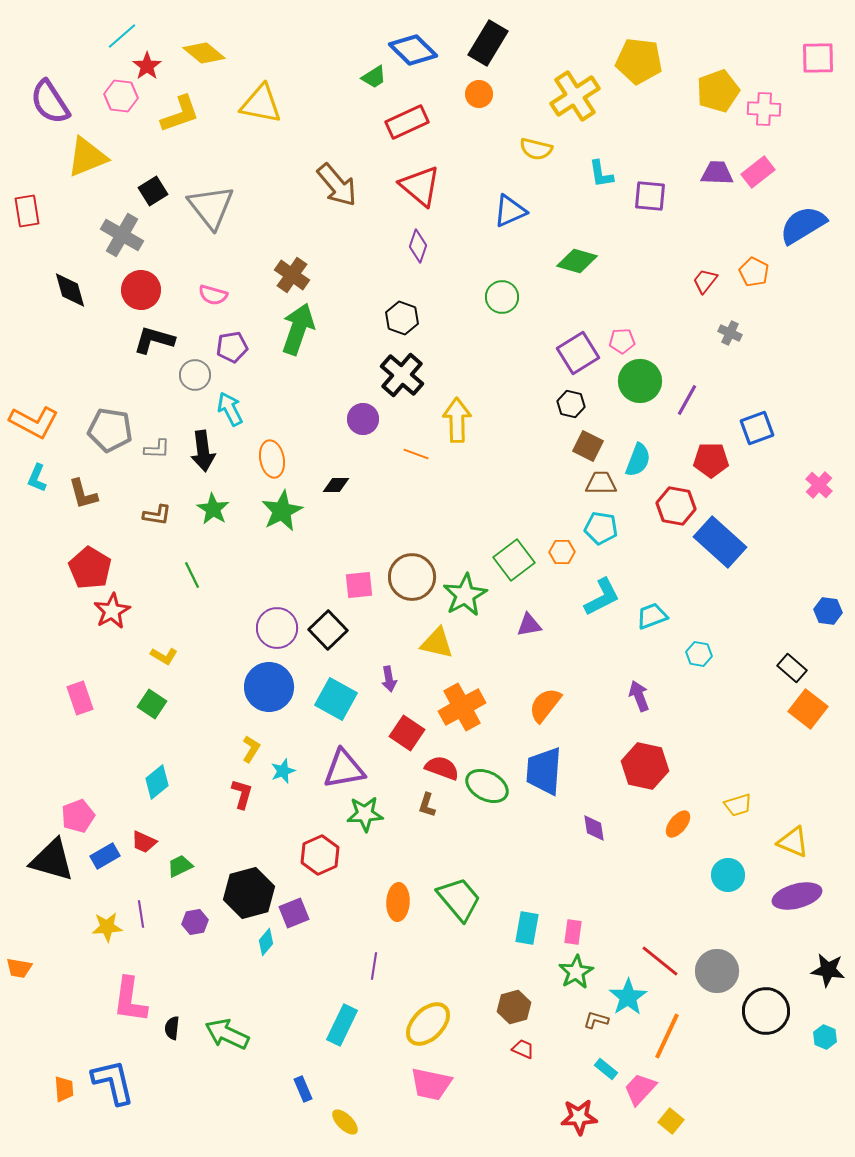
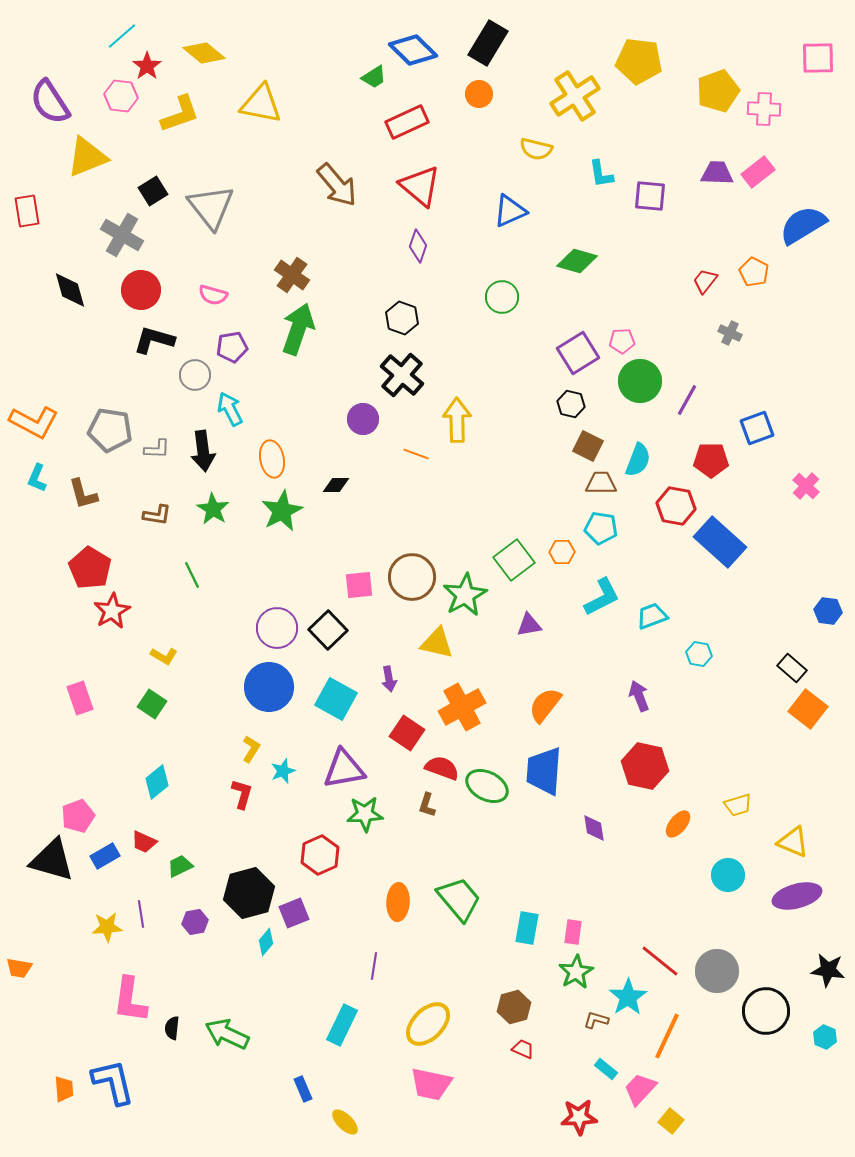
pink cross at (819, 485): moved 13 px left, 1 px down
